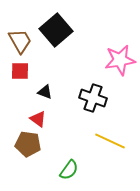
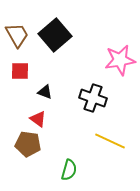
black square: moved 1 px left, 5 px down
brown trapezoid: moved 3 px left, 6 px up
green semicircle: rotated 20 degrees counterclockwise
